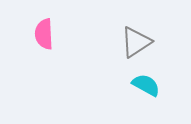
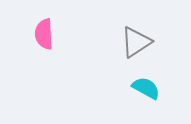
cyan semicircle: moved 3 px down
